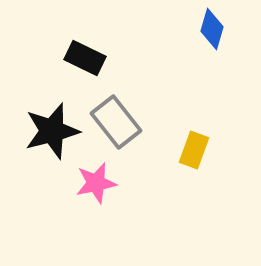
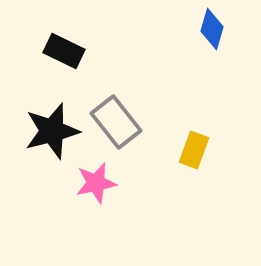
black rectangle: moved 21 px left, 7 px up
